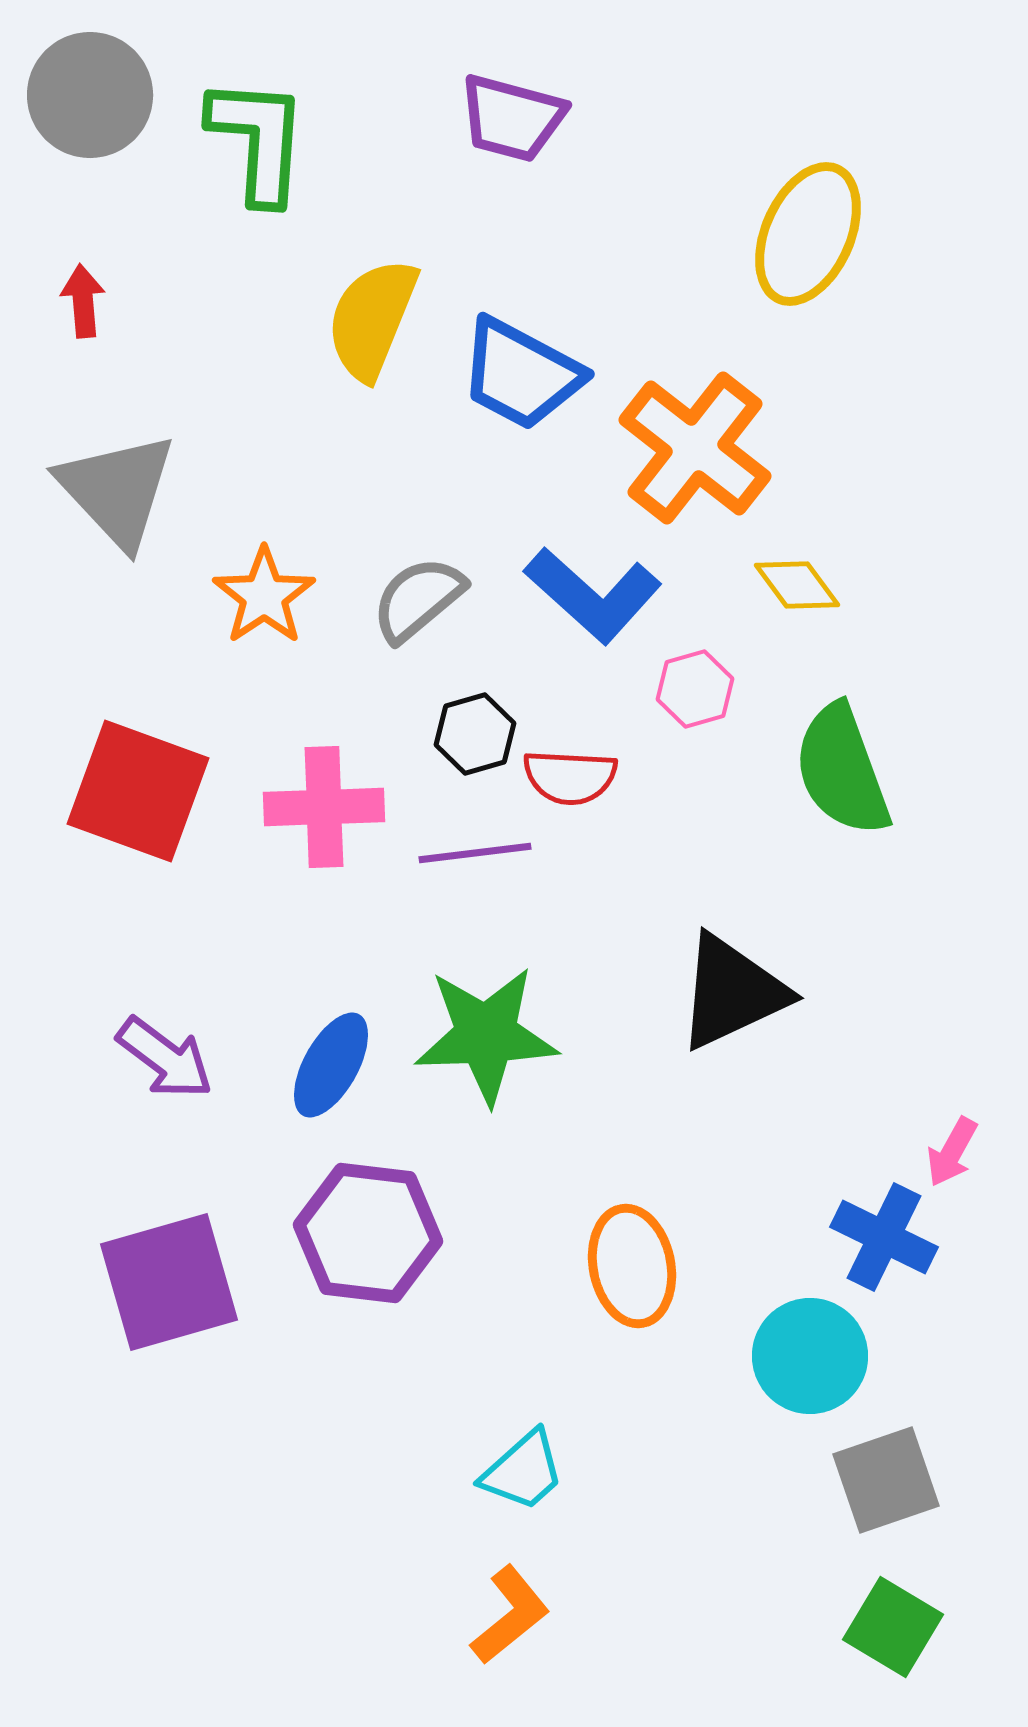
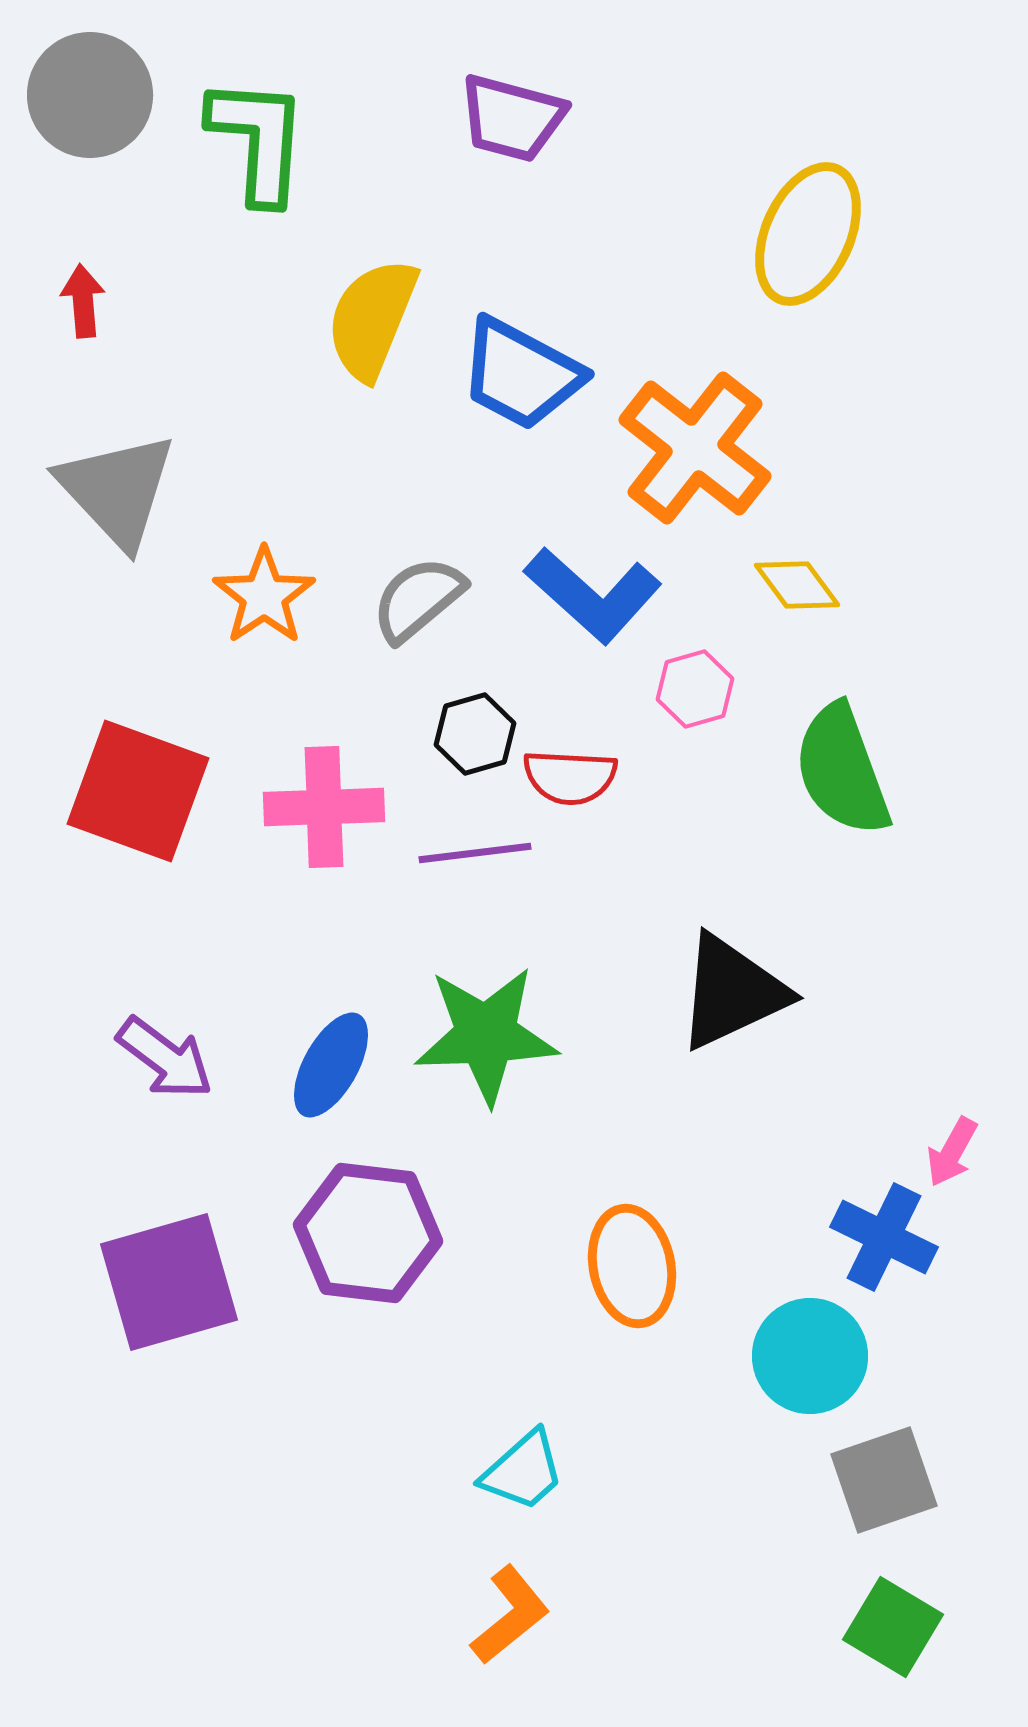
gray square: moved 2 px left
